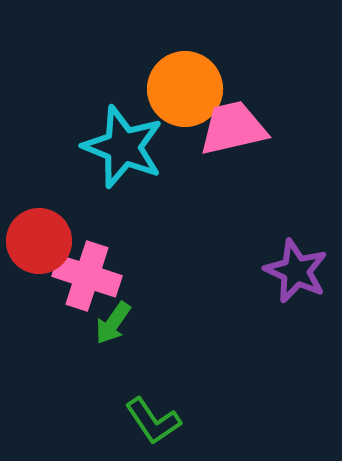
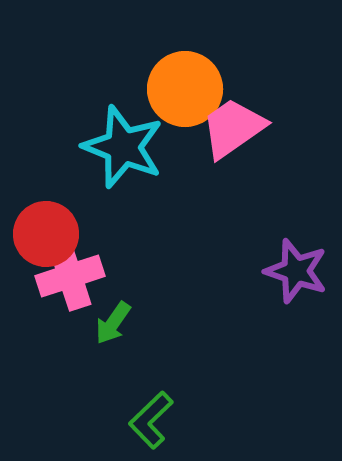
pink trapezoid: rotated 22 degrees counterclockwise
red circle: moved 7 px right, 7 px up
purple star: rotated 6 degrees counterclockwise
pink cross: moved 17 px left; rotated 36 degrees counterclockwise
green L-shape: moved 2 px left, 1 px up; rotated 80 degrees clockwise
